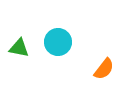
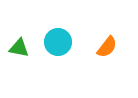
orange semicircle: moved 3 px right, 22 px up
